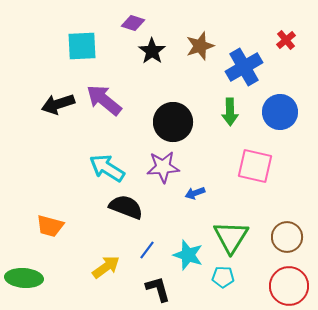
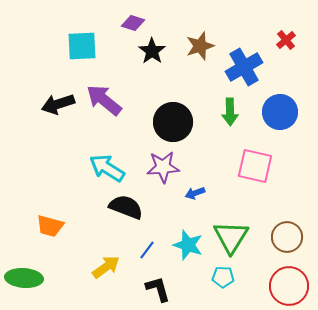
cyan star: moved 10 px up
